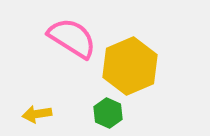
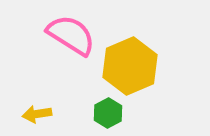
pink semicircle: moved 1 px left, 3 px up
green hexagon: rotated 8 degrees clockwise
